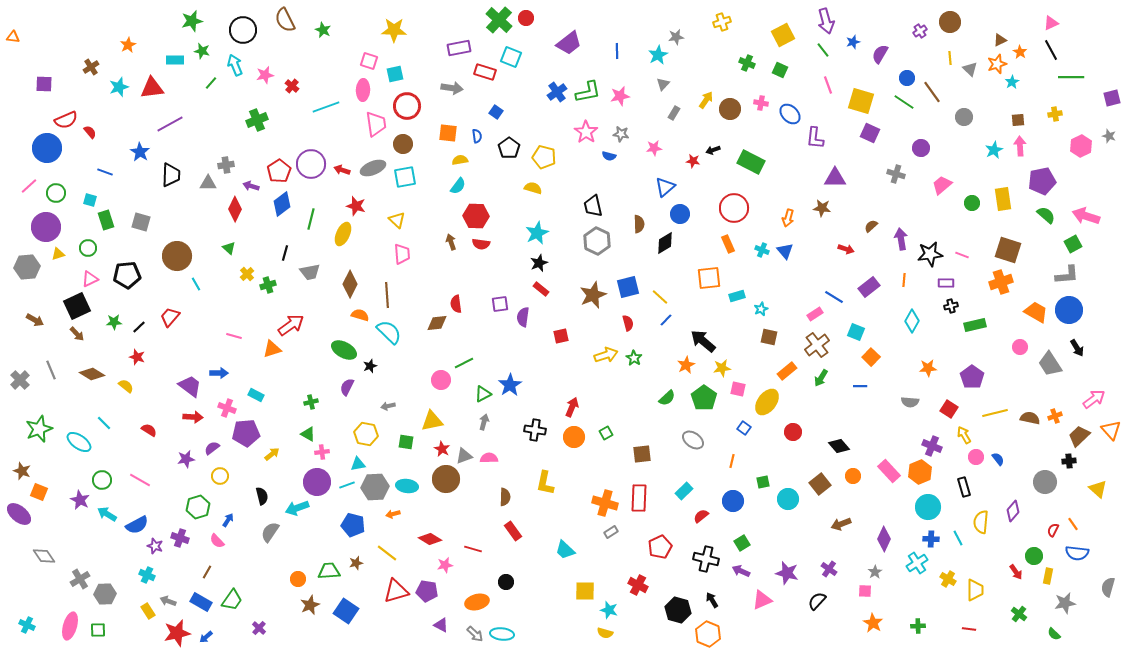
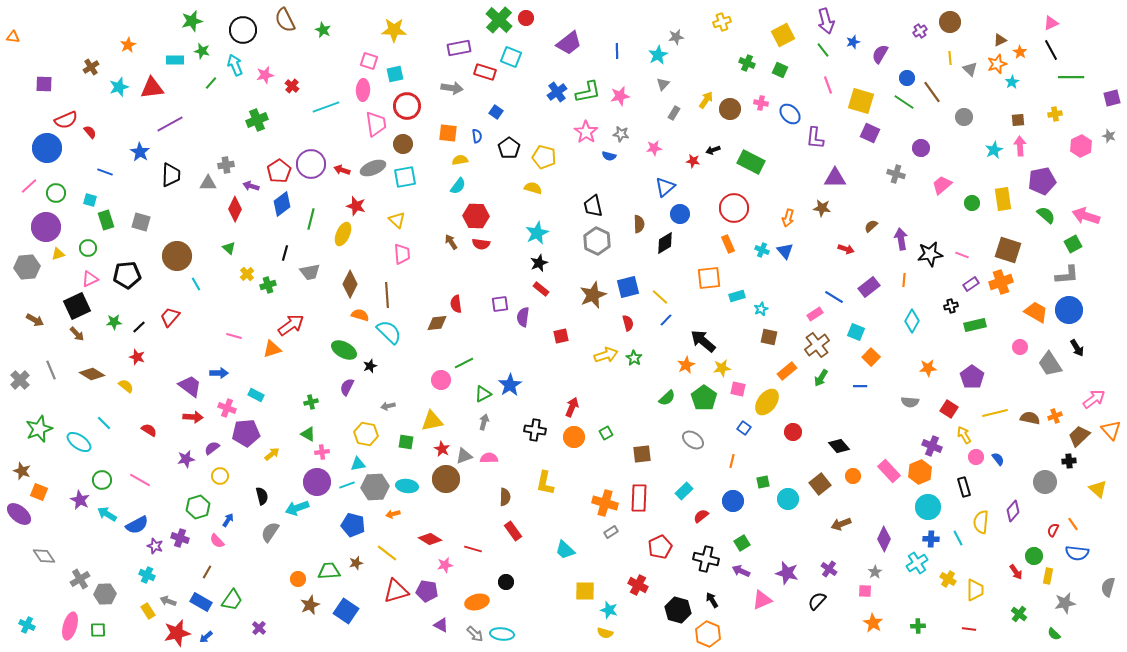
brown arrow at (451, 242): rotated 14 degrees counterclockwise
purple rectangle at (946, 283): moved 25 px right, 1 px down; rotated 35 degrees counterclockwise
